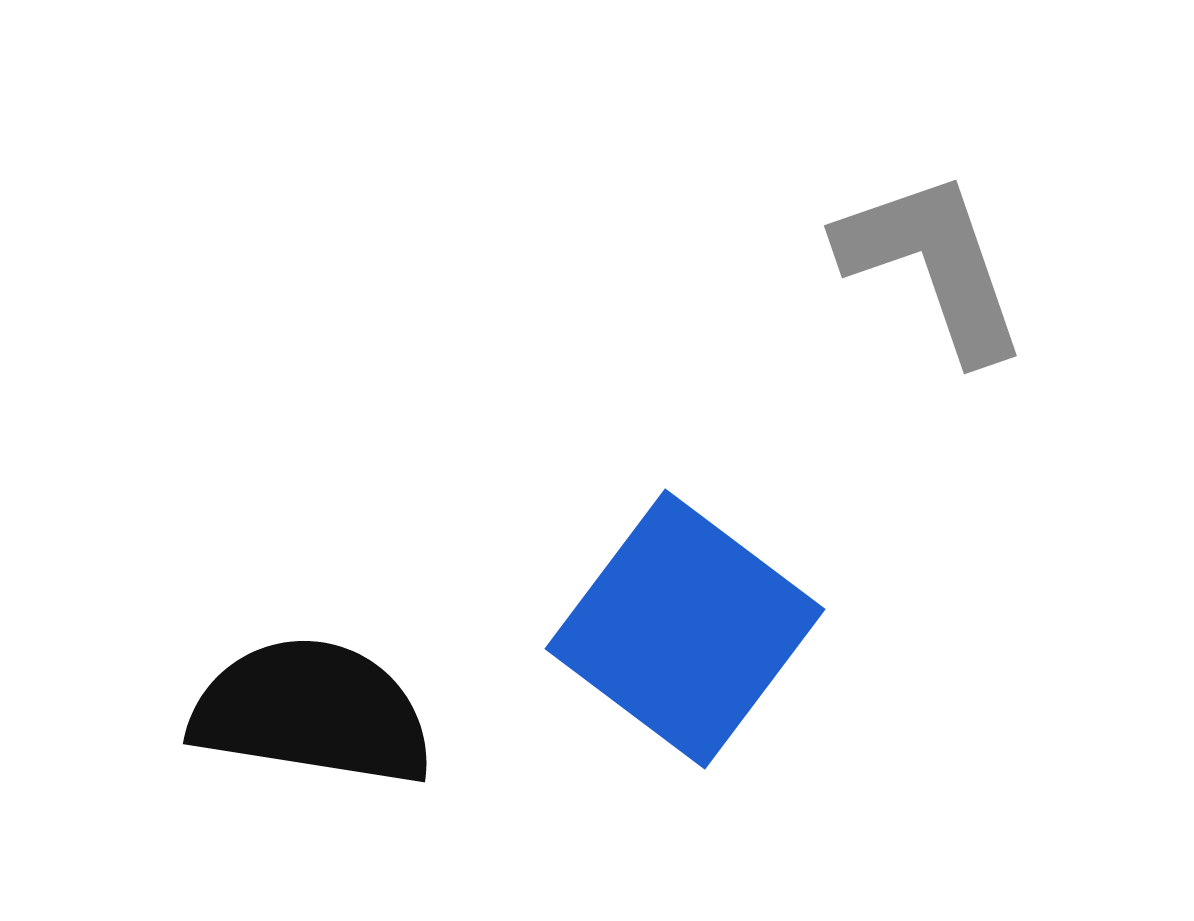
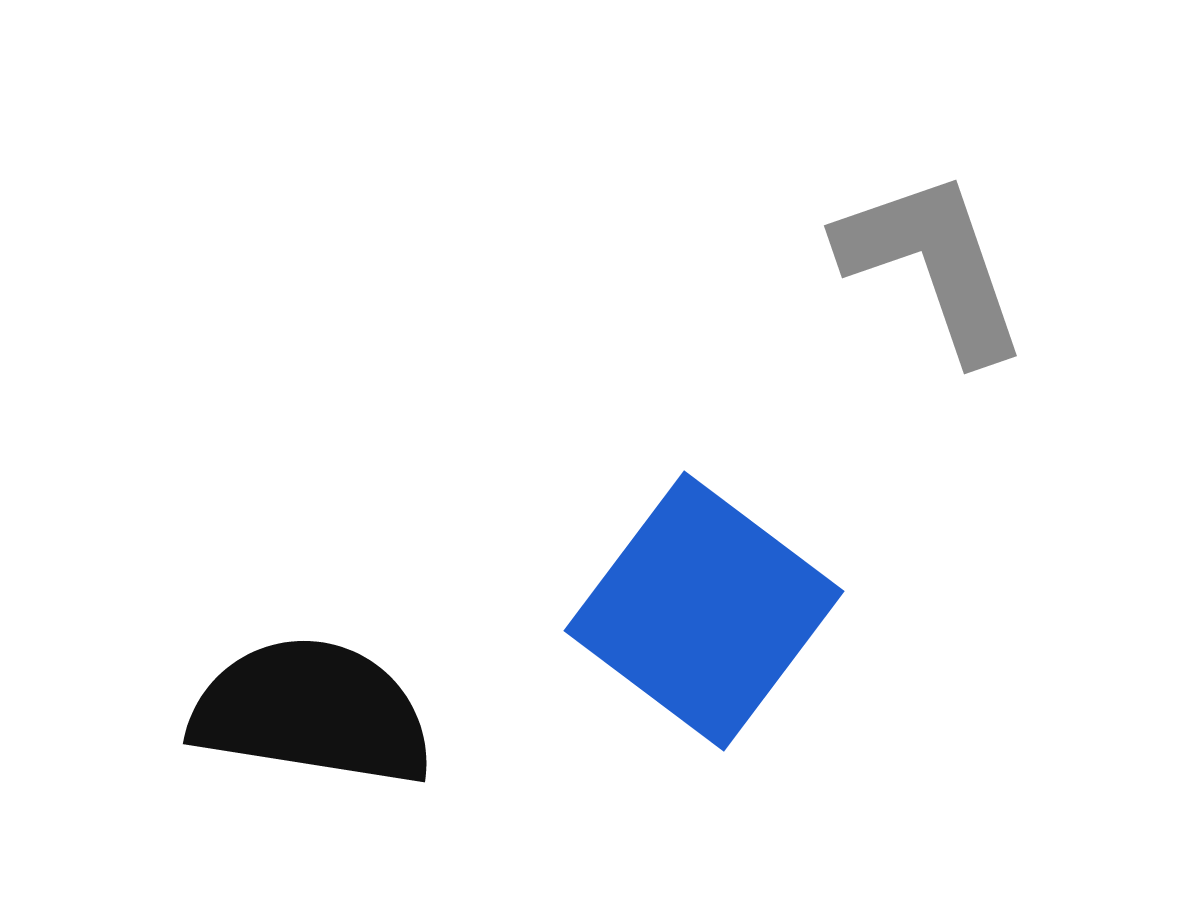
blue square: moved 19 px right, 18 px up
